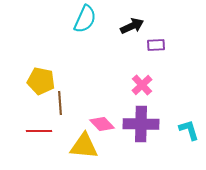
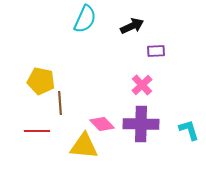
purple rectangle: moved 6 px down
red line: moved 2 px left
